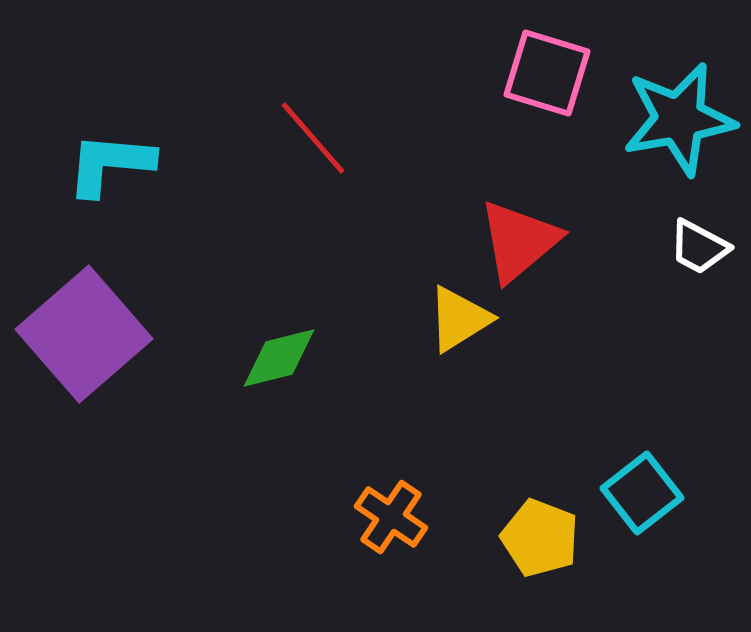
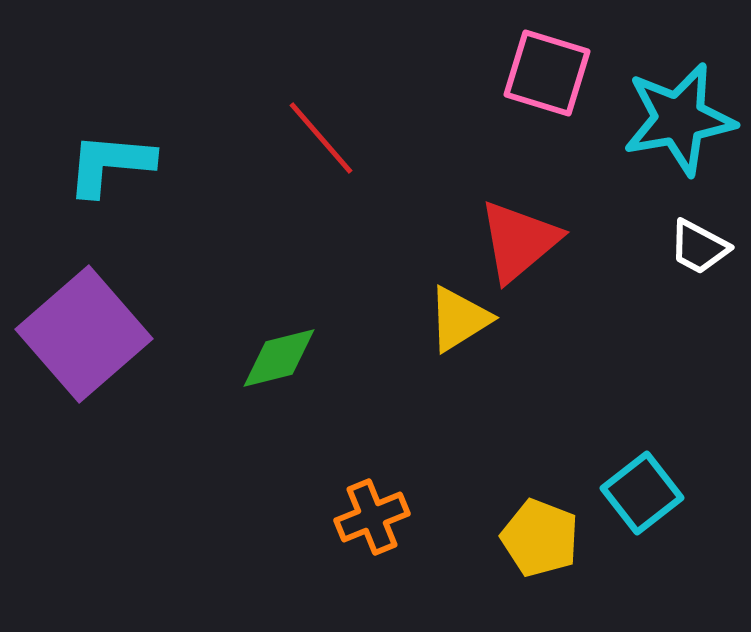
red line: moved 8 px right
orange cross: moved 19 px left; rotated 34 degrees clockwise
